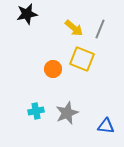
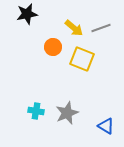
gray line: moved 1 px right, 1 px up; rotated 48 degrees clockwise
orange circle: moved 22 px up
cyan cross: rotated 21 degrees clockwise
blue triangle: rotated 24 degrees clockwise
